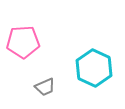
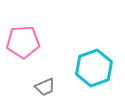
cyan hexagon: rotated 15 degrees clockwise
